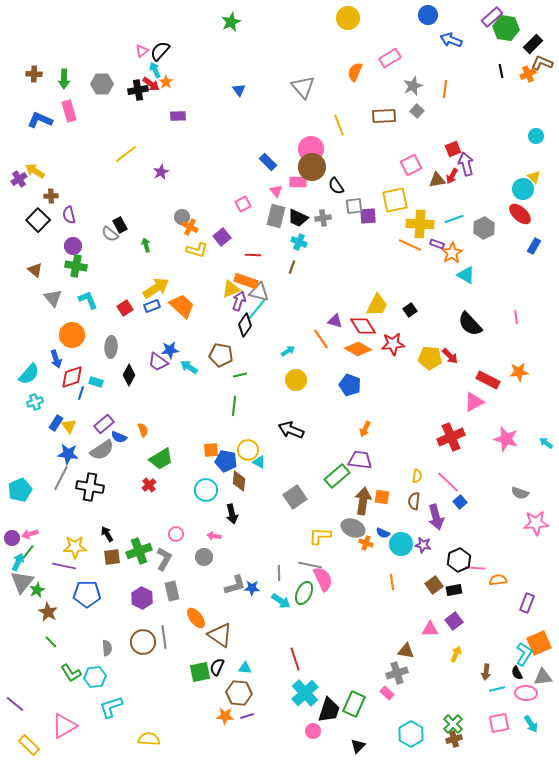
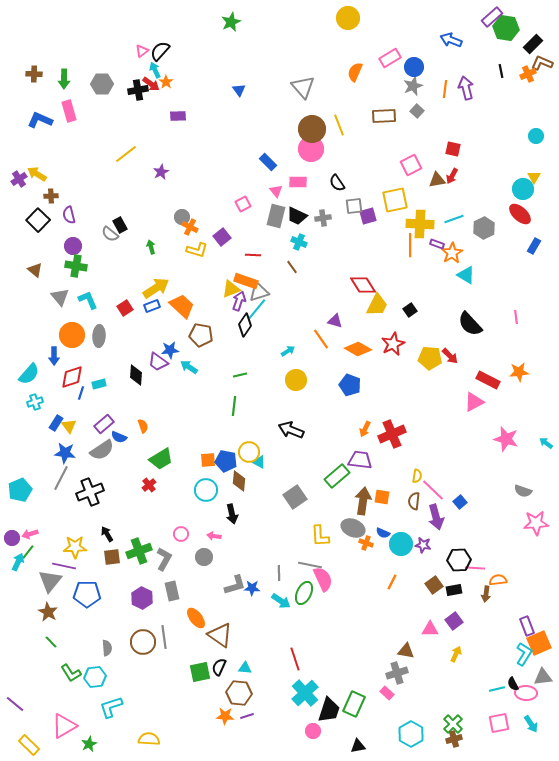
blue circle at (428, 15): moved 14 px left, 52 px down
red square at (453, 149): rotated 35 degrees clockwise
purple arrow at (466, 164): moved 76 px up
brown circle at (312, 167): moved 38 px up
yellow arrow at (35, 171): moved 2 px right, 3 px down
yellow triangle at (534, 177): rotated 16 degrees clockwise
black semicircle at (336, 186): moved 1 px right, 3 px up
purple square at (368, 216): rotated 12 degrees counterclockwise
black trapezoid at (298, 218): moved 1 px left, 2 px up
green arrow at (146, 245): moved 5 px right, 2 px down
orange line at (410, 245): rotated 65 degrees clockwise
brown line at (292, 267): rotated 56 degrees counterclockwise
gray triangle at (259, 292): rotated 30 degrees counterclockwise
gray triangle at (53, 298): moved 7 px right, 1 px up
red diamond at (363, 326): moved 41 px up
red star at (393, 344): rotated 20 degrees counterclockwise
gray ellipse at (111, 347): moved 12 px left, 11 px up
brown pentagon at (221, 355): moved 20 px left, 20 px up
blue arrow at (56, 359): moved 2 px left, 3 px up; rotated 18 degrees clockwise
black diamond at (129, 375): moved 7 px right; rotated 25 degrees counterclockwise
cyan rectangle at (96, 382): moved 3 px right, 2 px down; rotated 32 degrees counterclockwise
orange semicircle at (143, 430): moved 4 px up
red cross at (451, 437): moved 59 px left, 3 px up
orange square at (211, 450): moved 3 px left, 10 px down
yellow circle at (248, 450): moved 1 px right, 2 px down
blue star at (68, 454): moved 3 px left, 1 px up
pink line at (448, 482): moved 15 px left, 8 px down
black cross at (90, 487): moved 5 px down; rotated 32 degrees counterclockwise
gray semicircle at (520, 493): moved 3 px right, 2 px up
pink circle at (176, 534): moved 5 px right
yellow L-shape at (320, 536): rotated 95 degrees counterclockwise
black hexagon at (459, 560): rotated 20 degrees clockwise
gray triangle at (22, 582): moved 28 px right, 1 px up
orange line at (392, 582): rotated 35 degrees clockwise
green star at (37, 590): moved 52 px right, 154 px down
purple rectangle at (527, 603): moved 23 px down; rotated 42 degrees counterclockwise
black semicircle at (217, 667): moved 2 px right
brown arrow at (486, 672): moved 78 px up
black semicircle at (517, 673): moved 4 px left, 11 px down
black triangle at (358, 746): rotated 35 degrees clockwise
